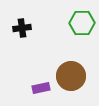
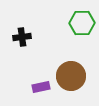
black cross: moved 9 px down
purple rectangle: moved 1 px up
